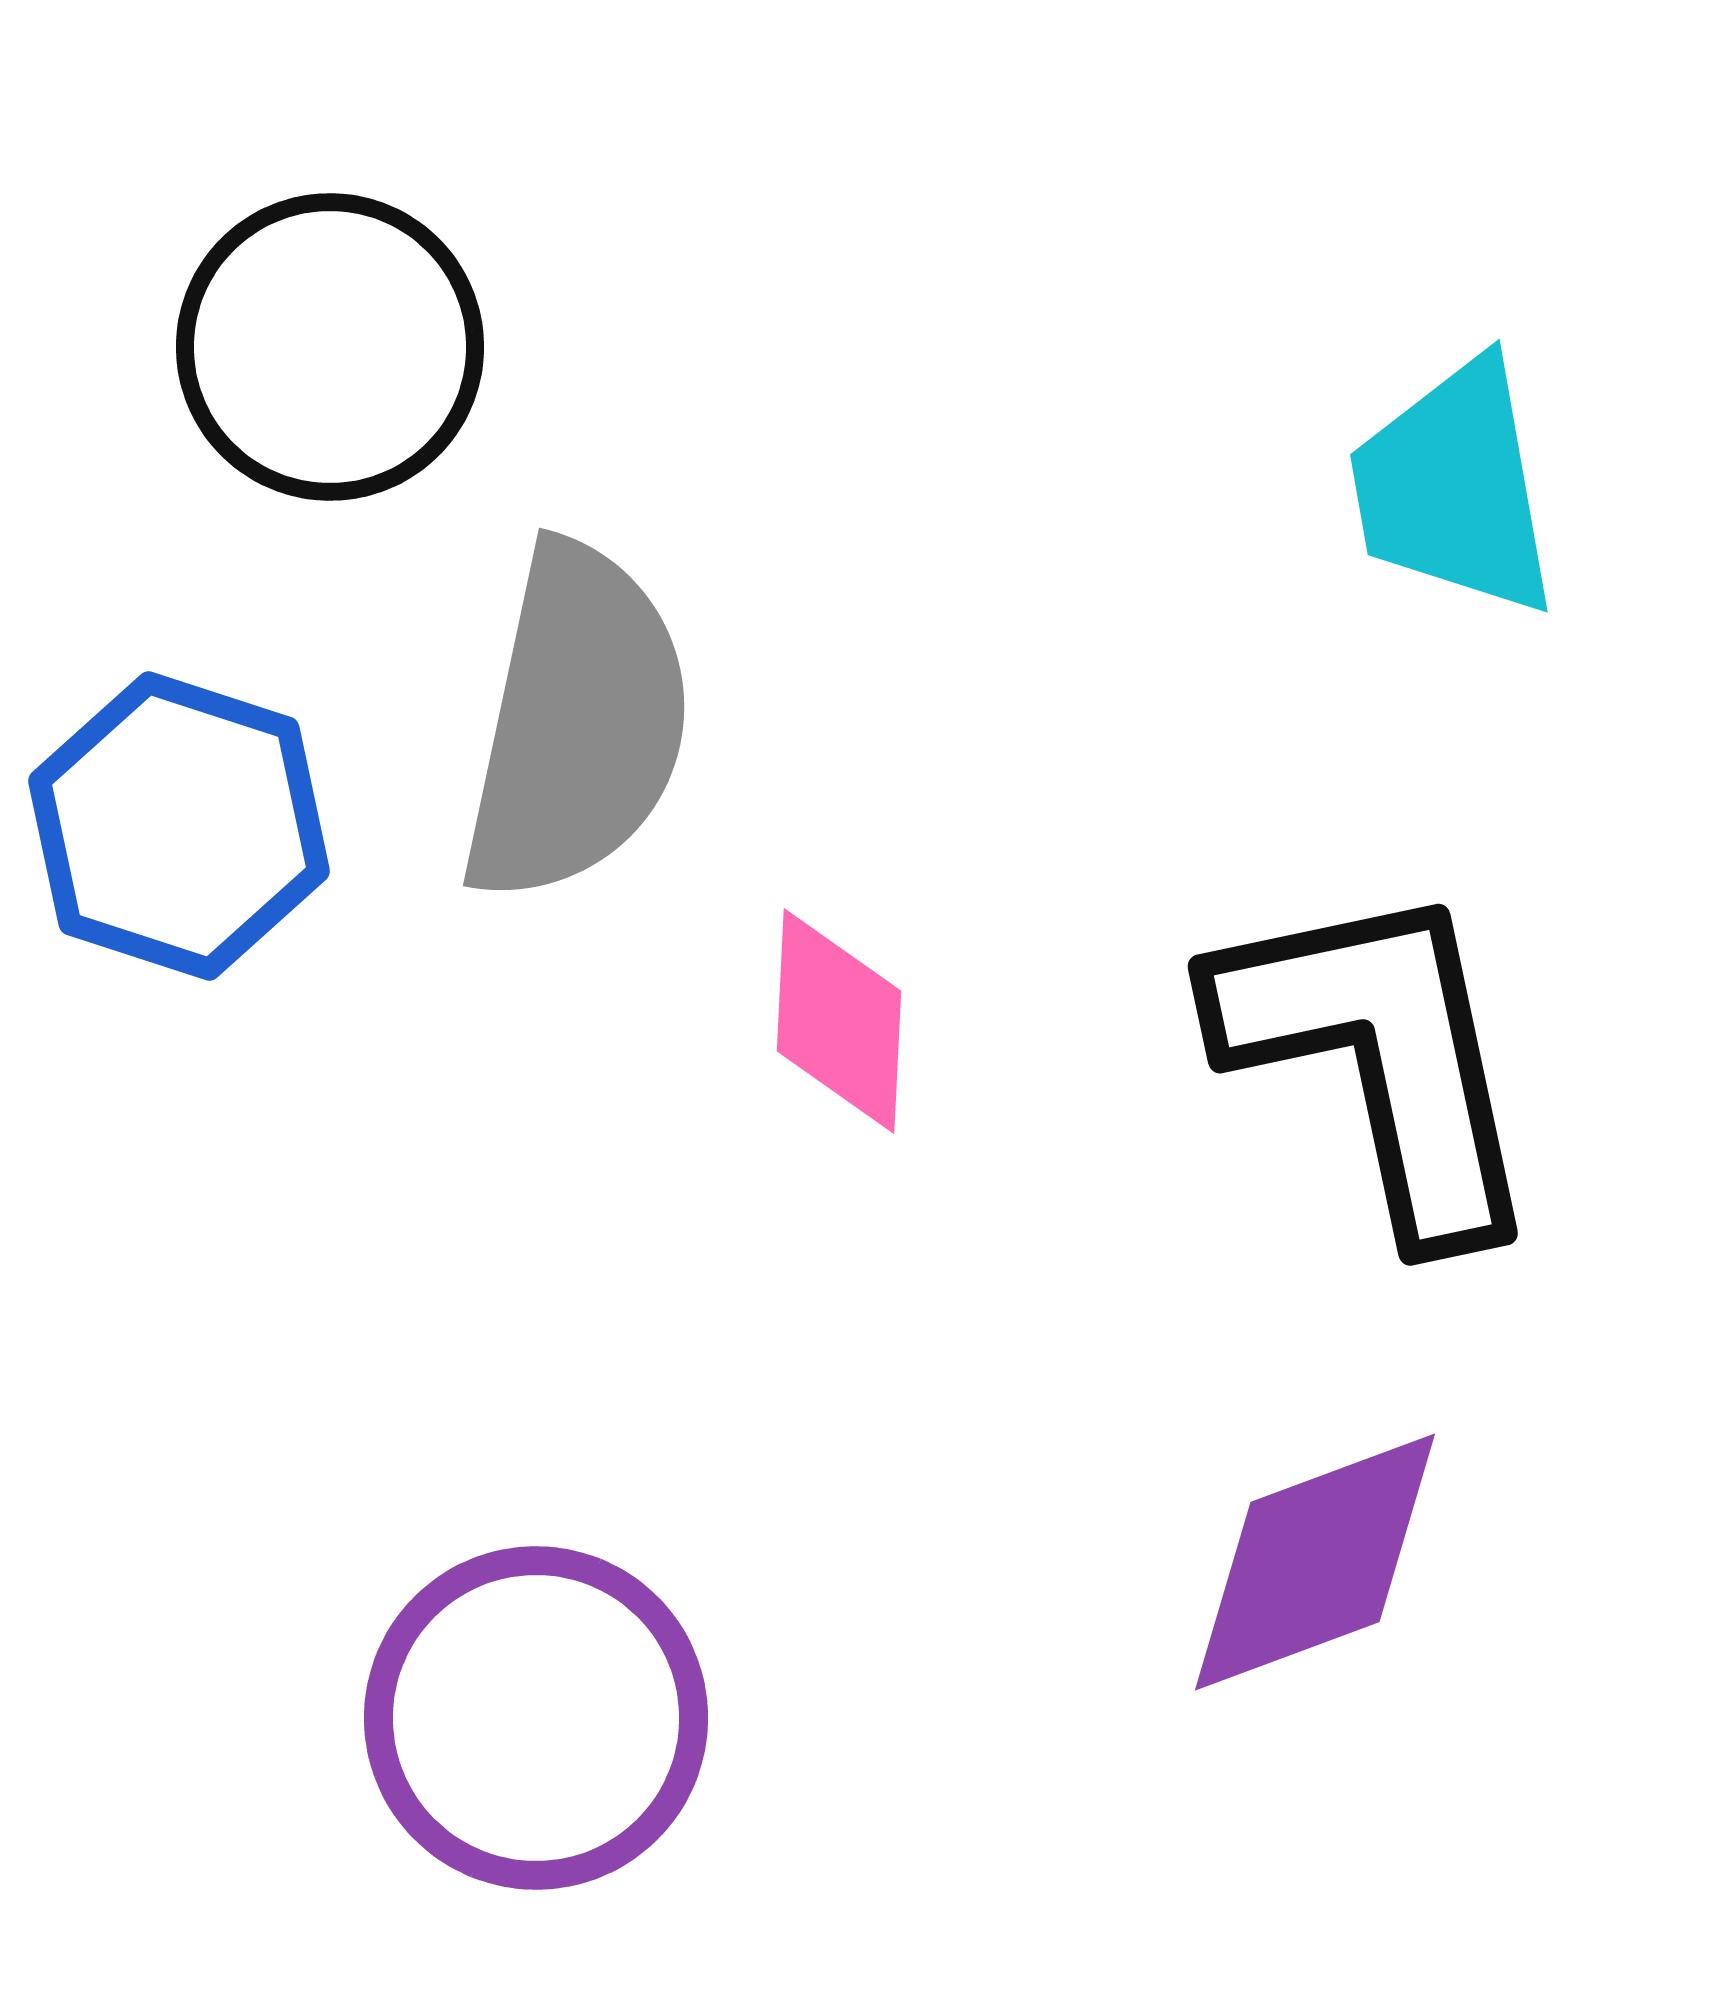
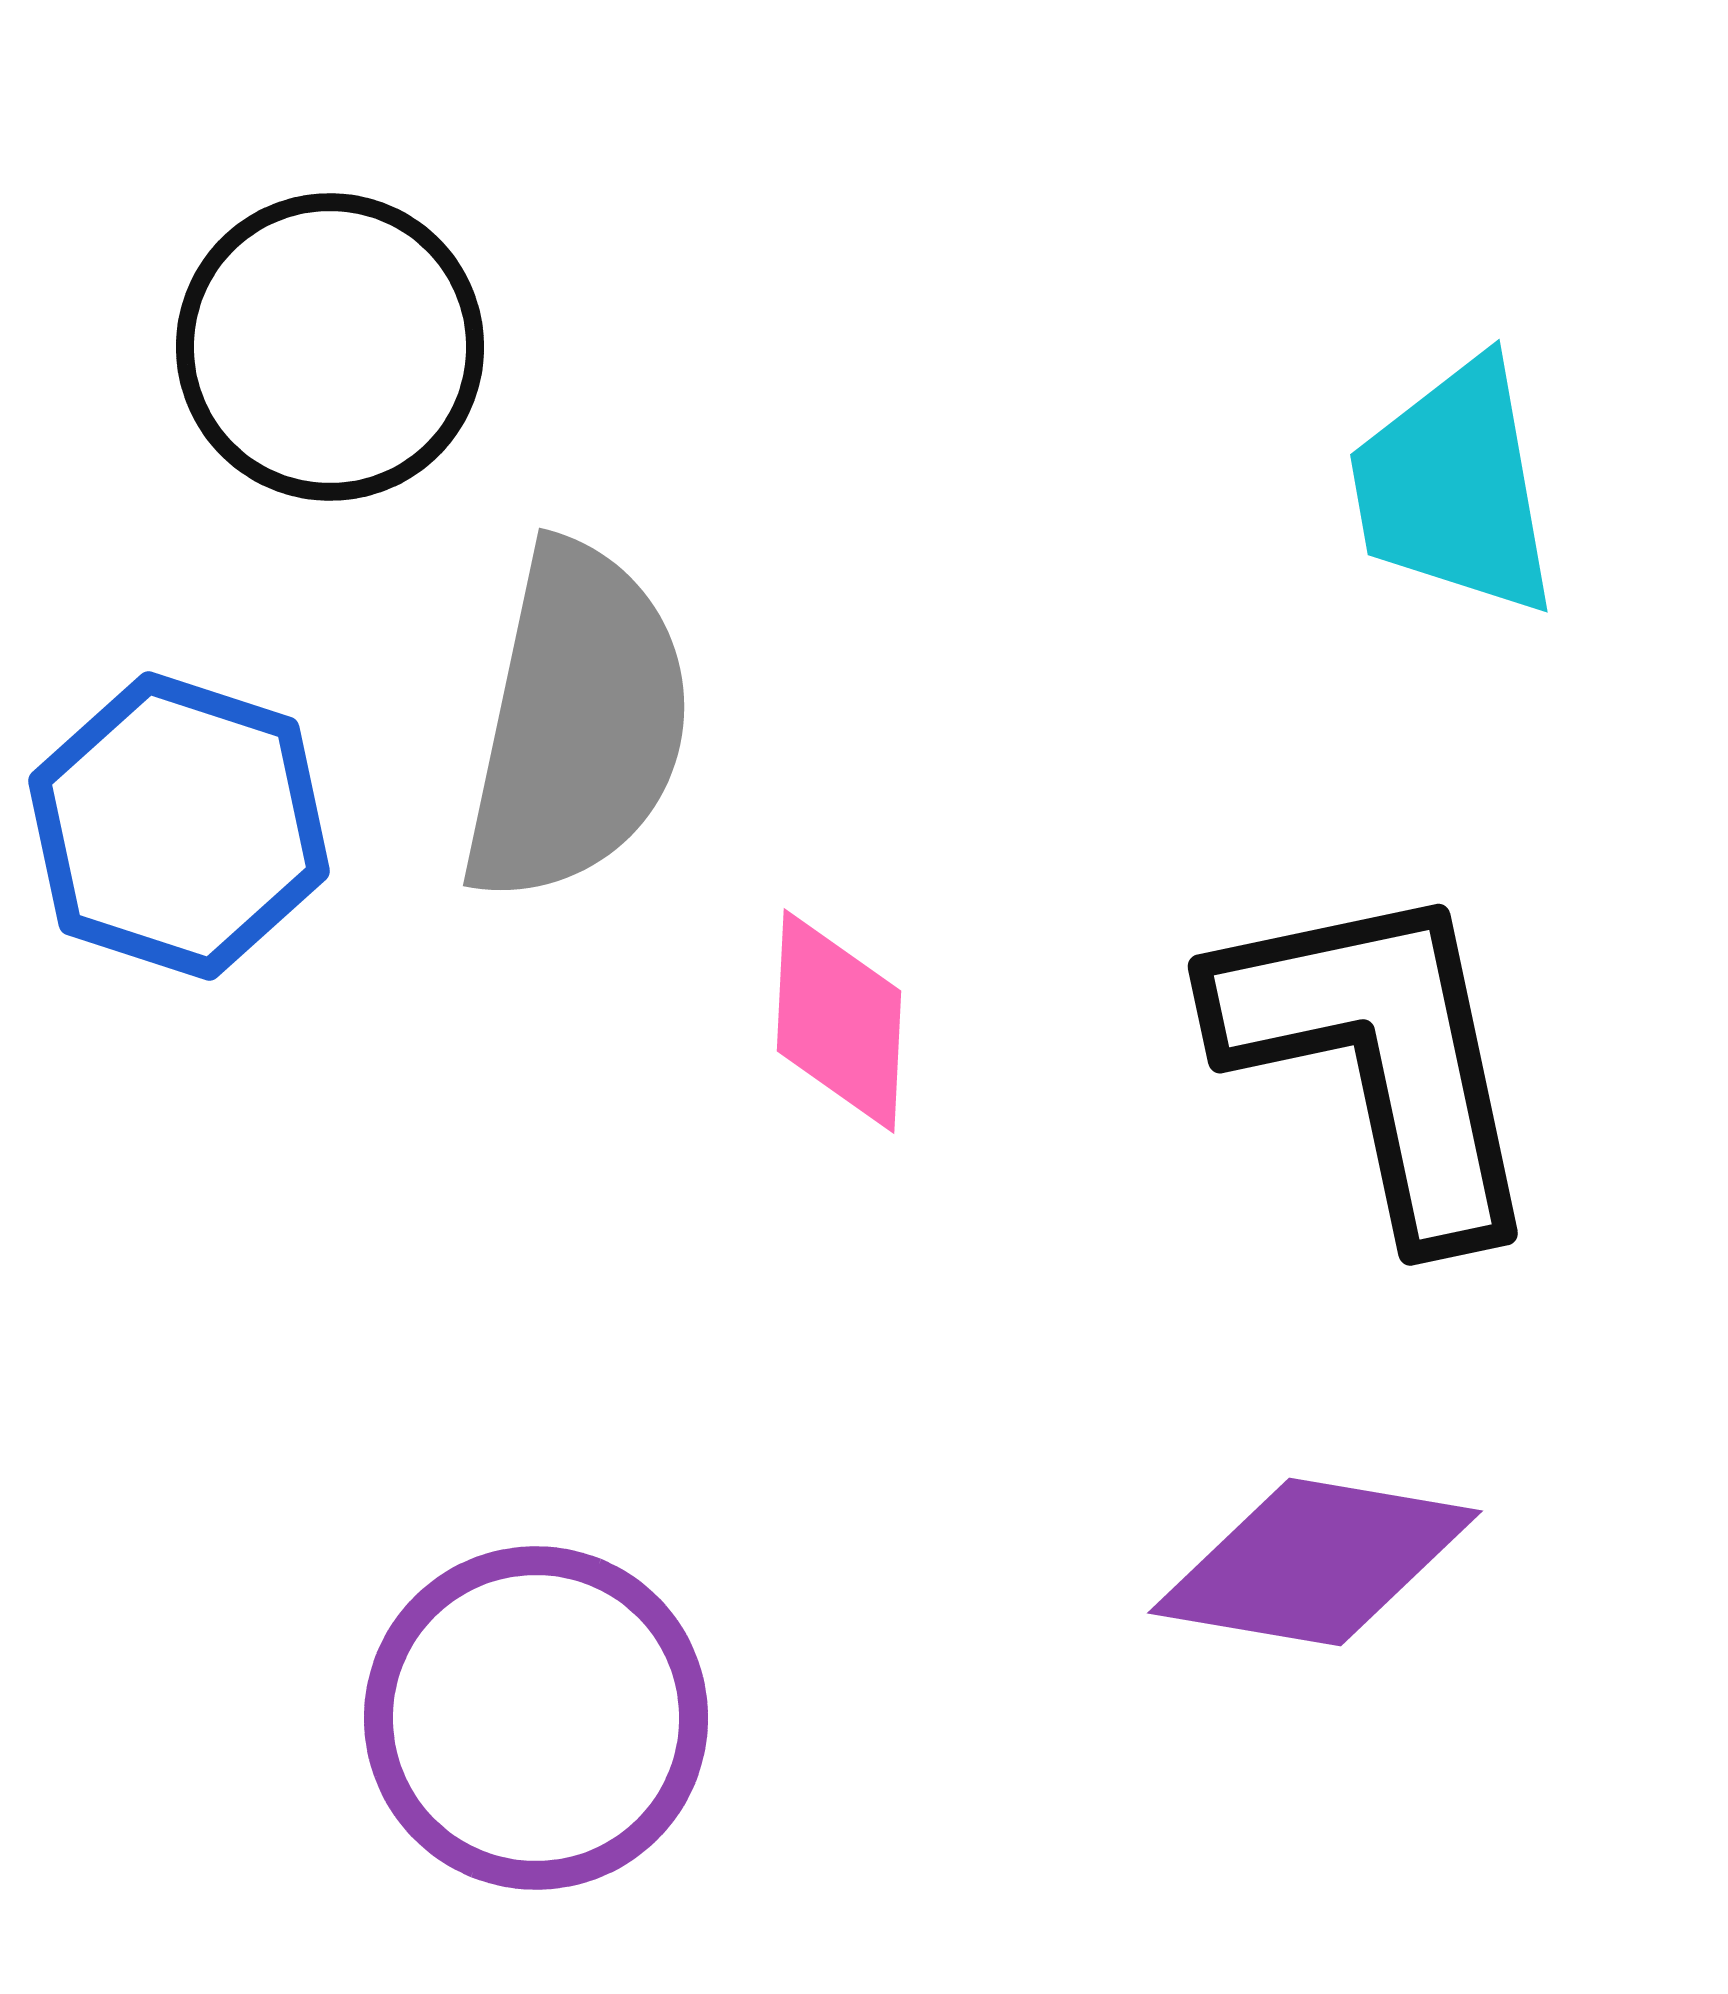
purple diamond: rotated 30 degrees clockwise
